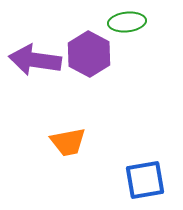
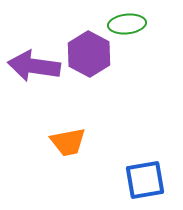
green ellipse: moved 2 px down
purple arrow: moved 1 px left, 6 px down
